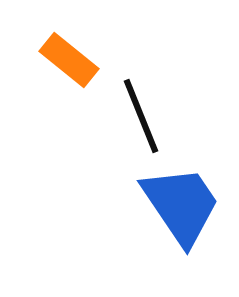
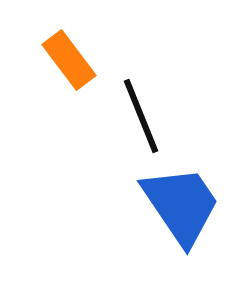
orange rectangle: rotated 14 degrees clockwise
